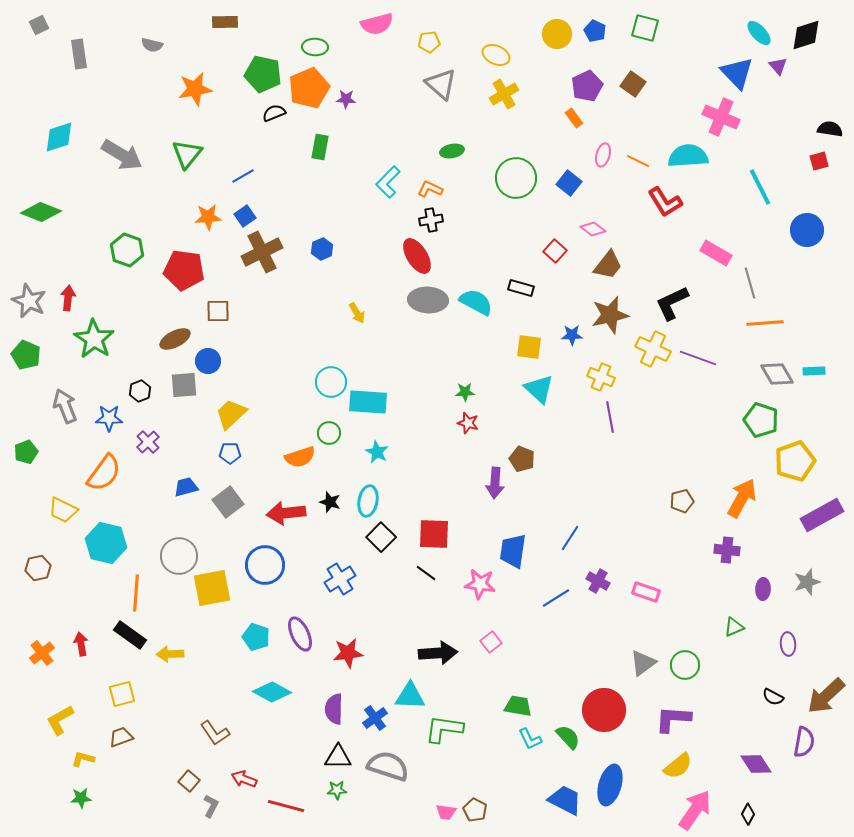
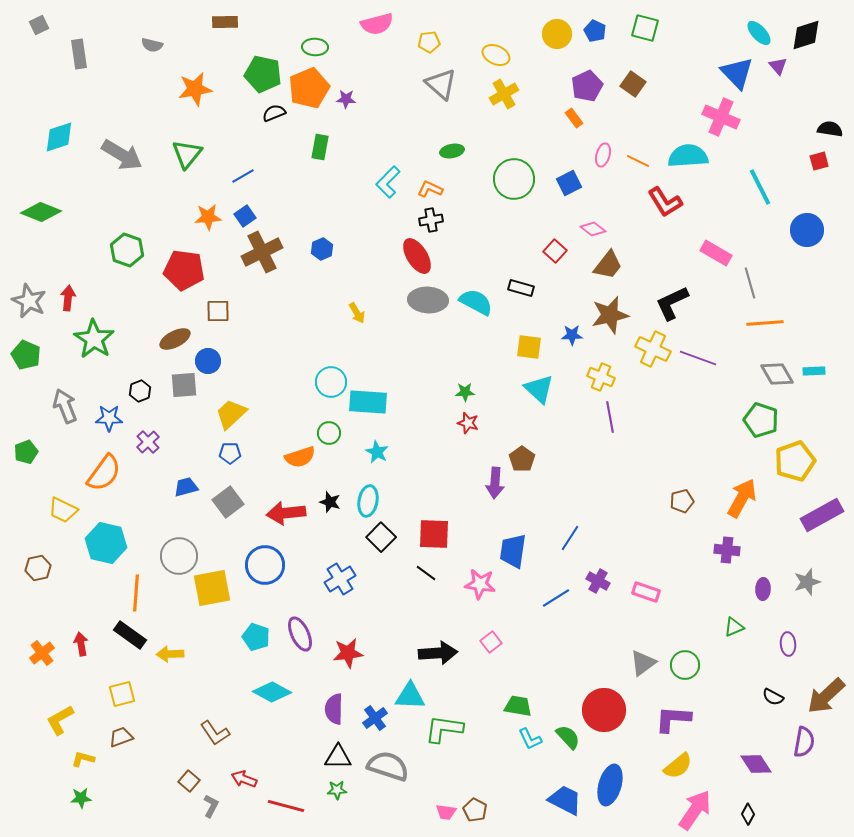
green circle at (516, 178): moved 2 px left, 1 px down
blue square at (569, 183): rotated 25 degrees clockwise
brown pentagon at (522, 459): rotated 15 degrees clockwise
